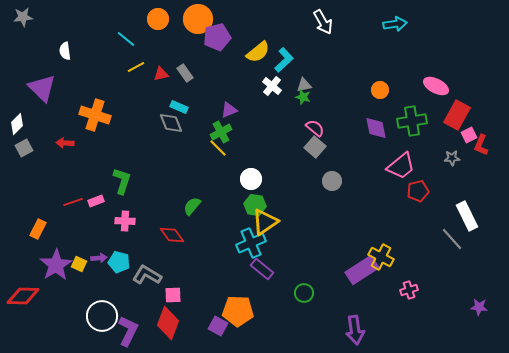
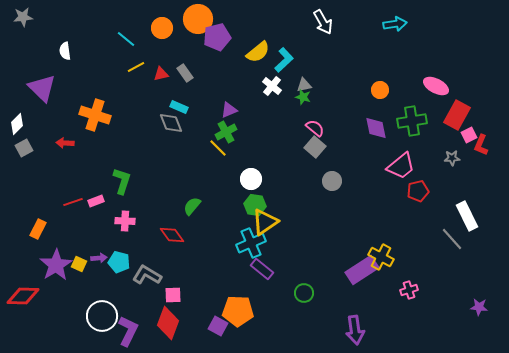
orange circle at (158, 19): moved 4 px right, 9 px down
green cross at (221, 132): moved 5 px right
